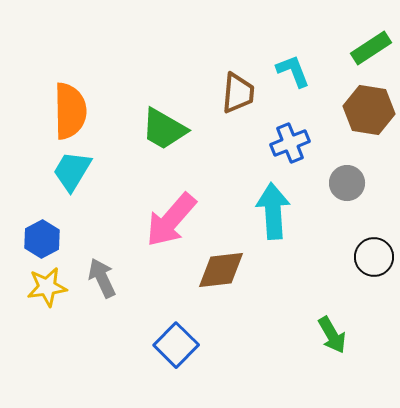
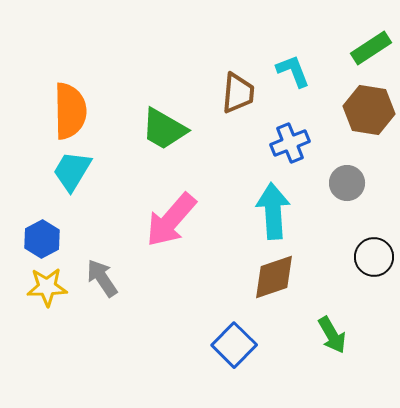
brown diamond: moved 53 px right, 7 px down; rotated 12 degrees counterclockwise
gray arrow: rotated 9 degrees counterclockwise
yellow star: rotated 6 degrees clockwise
blue square: moved 58 px right
